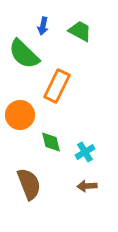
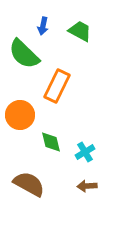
brown semicircle: rotated 40 degrees counterclockwise
